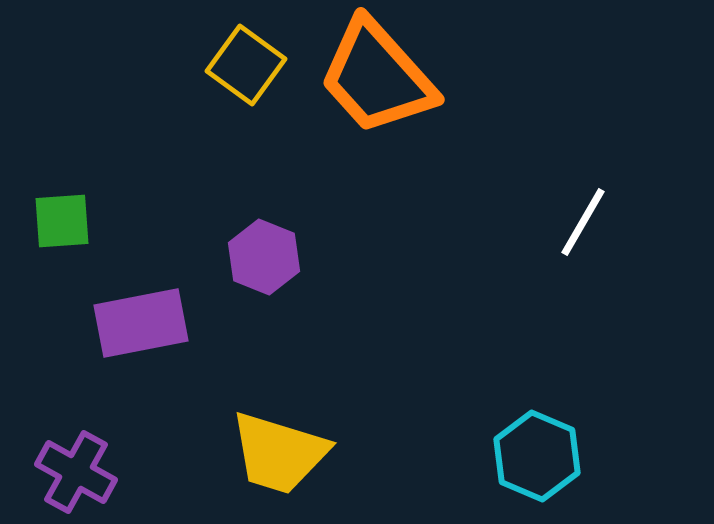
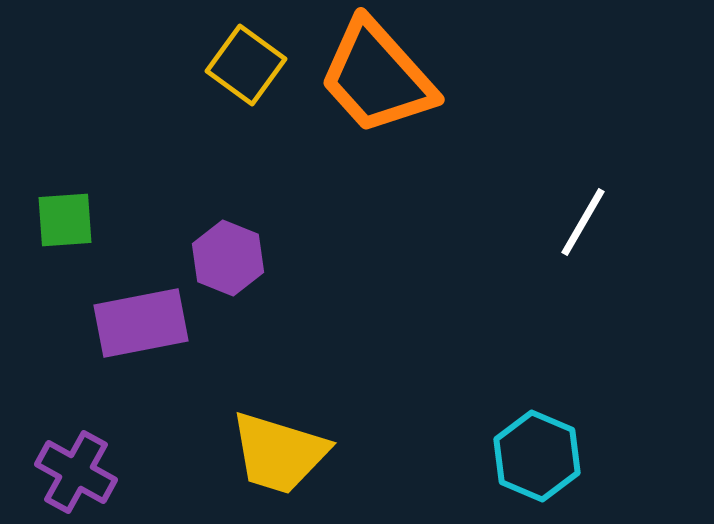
green square: moved 3 px right, 1 px up
purple hexagon: moved 36 px left, 1 px down
